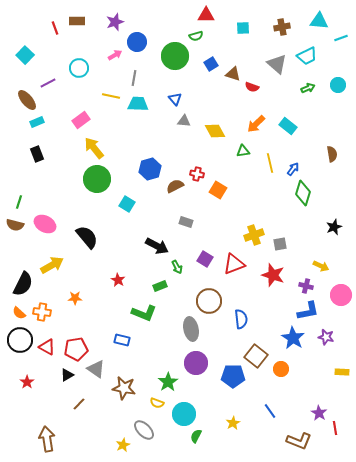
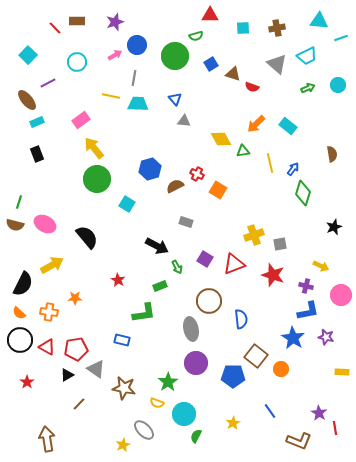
red triangle at (206, 15): moved 4 px right
brown cross at (282, 27): moved 5 px left, 1 px down
red line at (55, 28): rotated 24 degrees counterclockwise
blue circle at (137, 42): moved 3 px down
cyan square at (25, 55): moved 3 px right
cyan circle at (79, 68): moved 2 px left, 6 px up
yellow diamond at (215, 131): moved 6 px right, 8 px down
red cross at (197, 174): rotated 16 degrees clockwise
orange cross at (42, 312): moved 7 px right
green L-shape at (144, 313): rotated 30 degrees counterclockwise
